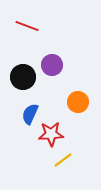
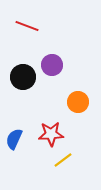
blue semicircle: moved 16 px left, 25 px down
